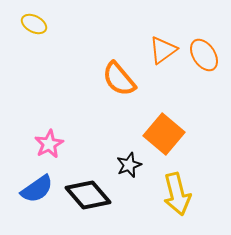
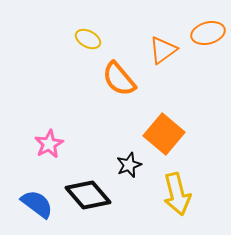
yellow ellipse: moved 54 px right, 15 px down
orange ellipse: moved 4 px right, 22 px up; rotated 72 degrees counterclockwise
blue semicircle: moved 15 px down; rotated 108 degrees counterclockwise
